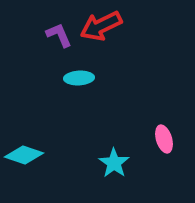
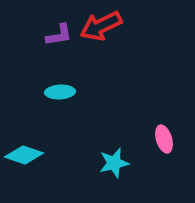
purple L-shape: rotated 104 degrees clockwise
cyan ellipse: moved 19 px left, 14 px down
cyan star: rotated 24 degrees clockwise
